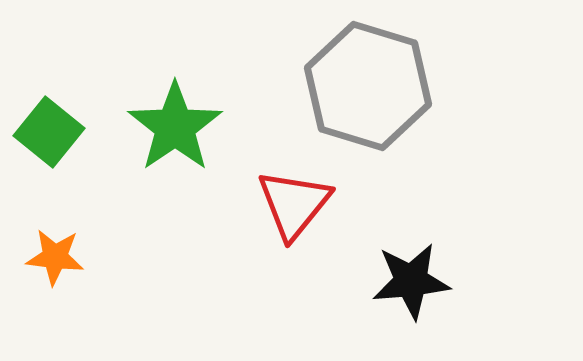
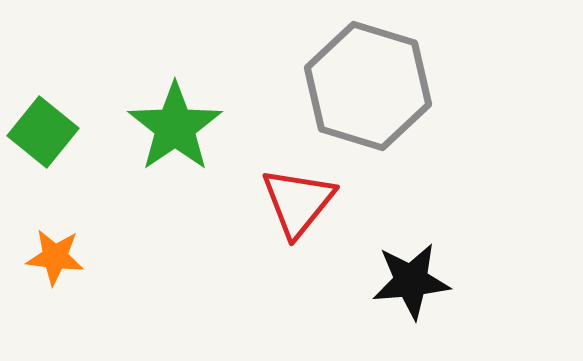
green square: moved 6 px left
red triangle: moved 4 px right, 2 px up
